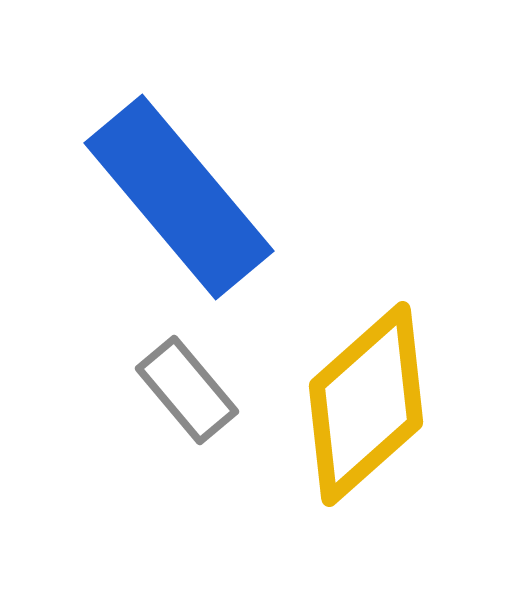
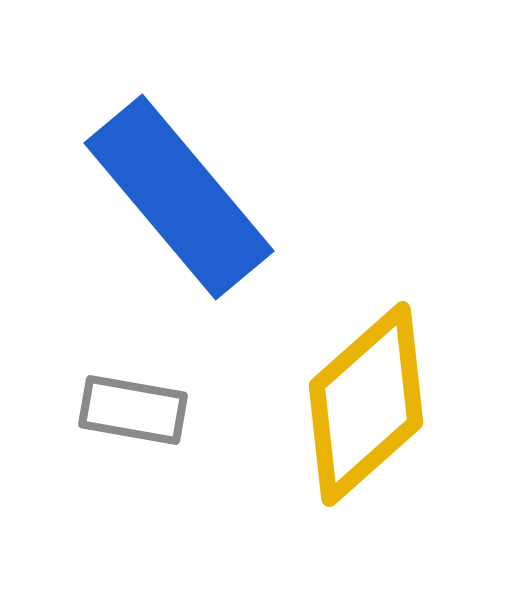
gray rectangle: moved 54 px left, 20 px down; rotated 40 degrees counterclockwise
